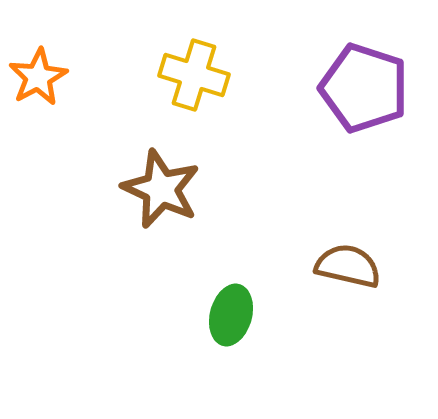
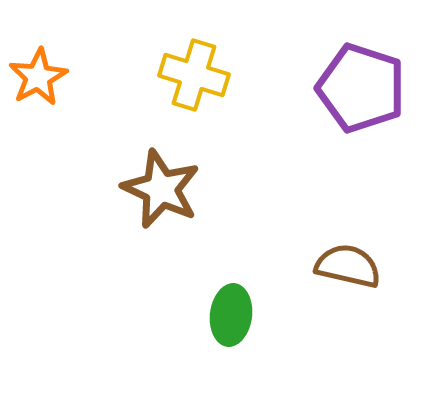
purple pentagon: moved 3 px left
green ellipse: rotated 8 degrees counterclockwise
